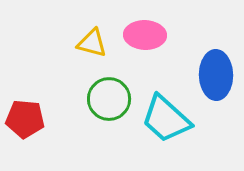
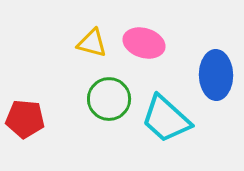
pink ellipse: moved 1 px left, 8 px down; rotated 15 degrees clockwise
